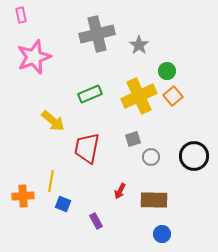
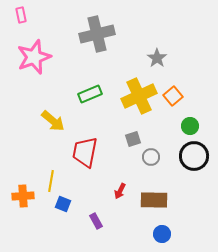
gray star: moved 18 px right, 13 px down
green circle: moved 23 px right, 55 px down
red trapezoid: moved 2 px left, 4 px down
